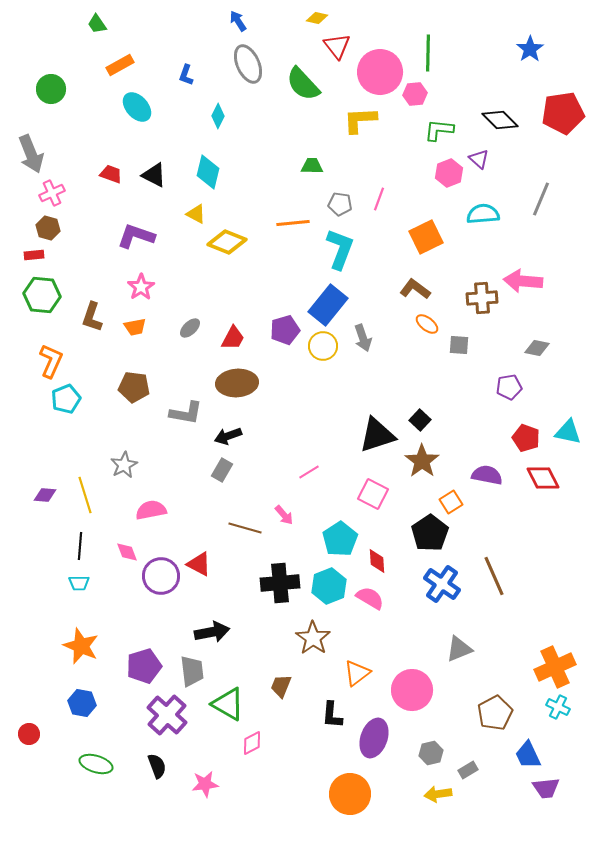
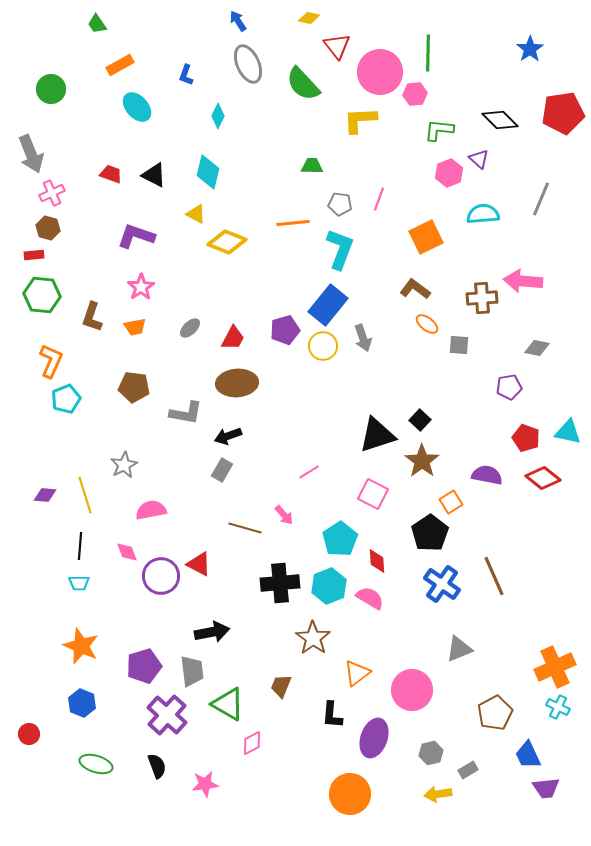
yellow diamond at (317, 18): moved 8 px left
red diamond at (543, 478): rotated 24 degrees counterclockwise
blue hexagon at (82, 703): rotated 12 degrees clockwise
